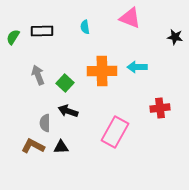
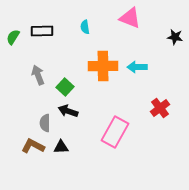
orange cross: moved 1 px right, 5 px up
green square: moved 4 px down
red cross: rotated 30 degrees counterclockwise
